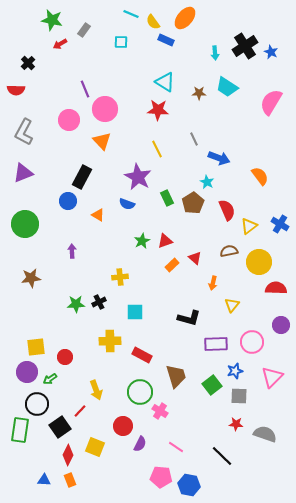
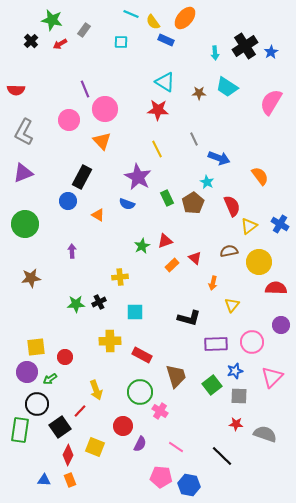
blue star at (271, 52): rotated 16 degrees clockwise
black cross at (28, 63): moved 3 px right, 22 px up
red semicircle at (227, 210): moved 5 px right, 4 px up
green star at (142, 241): moved 5 px down
